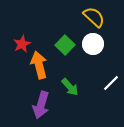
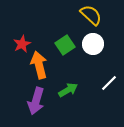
yellow semicircle: moved 3 px left, 2 px up
green square: rotated 12 degrees clockwise
white line: moved 2 px left
green arrow: moved 2 px left, 3 px down; rotated 78 degrees counterclockwise
purple arrow: moved 5 px left, 4 px up
